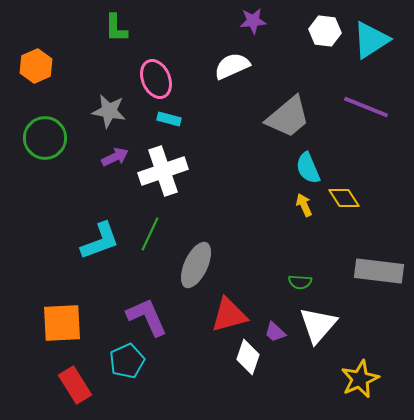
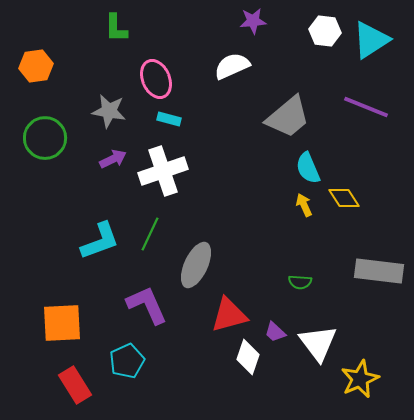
orange hexagon: rotated 16 degrees clockwise
purple arrow: moved 2 px left, 2 px down
purple L-shape: moved 12 px up
white triangle: moved 18 px down; rotated 18 degrees counterclockwise
